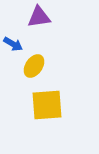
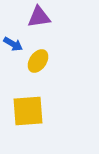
yellow ellipse: moved 4 px right, 5 px up
yellow square: moved 19 px left, 6 px down
